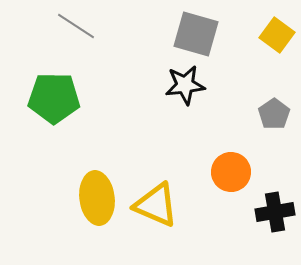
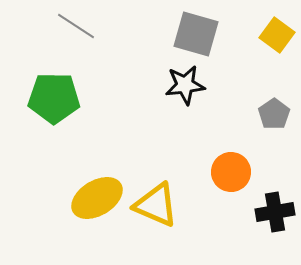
yellow ellipse: rotated 66 degrees clockwise
